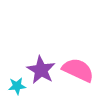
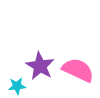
purple star: moved 1 px left, 4 px up
